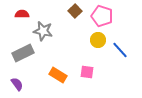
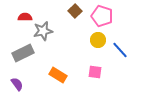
red semicircle: moved 3 px right, 3 px down
gray star: rotated 24 degrees counterclockwise
pink square: moved 8 px right
